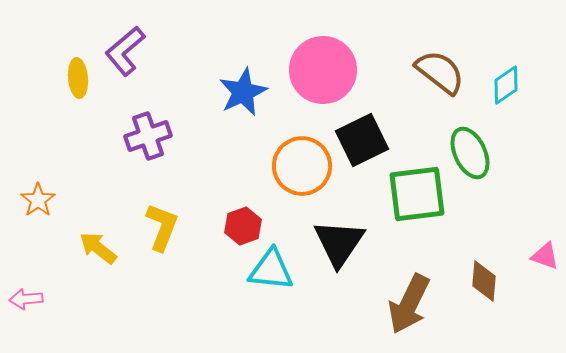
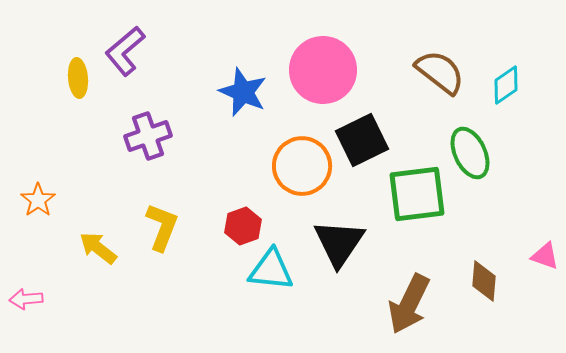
blue star: rotated 24 degrees counterclockwise
